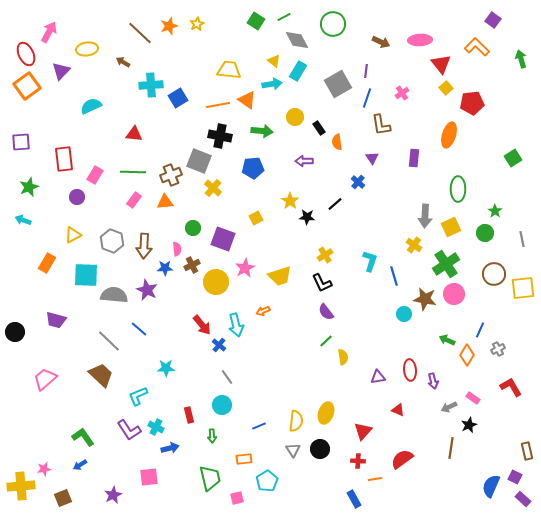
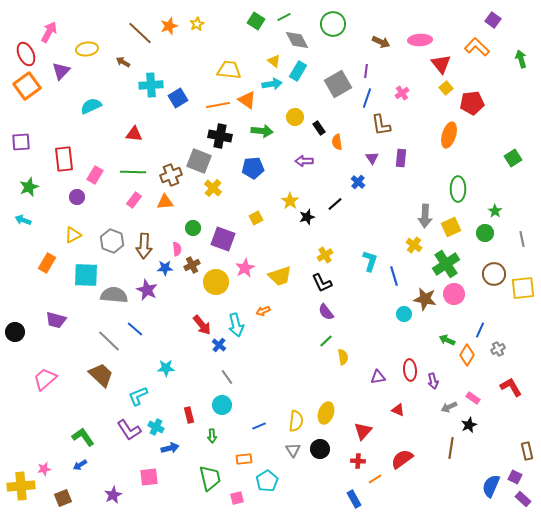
purple rectangle at (414, 158): moved 13 px left
black star at (307, 217): rotated 21 degrees counterclockwise
blue line at (139, 329): moved 4 px left
orange line at (375, 479): rotated 24 degrees counterclockwise
